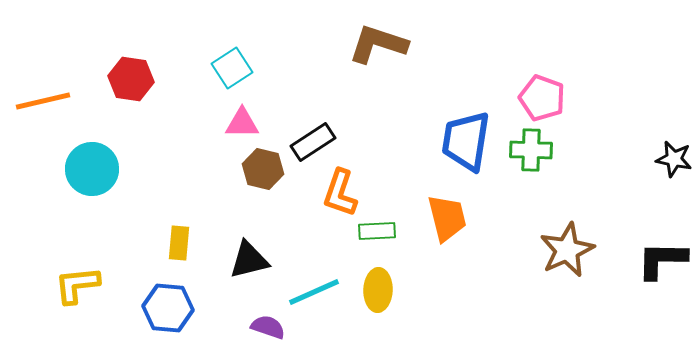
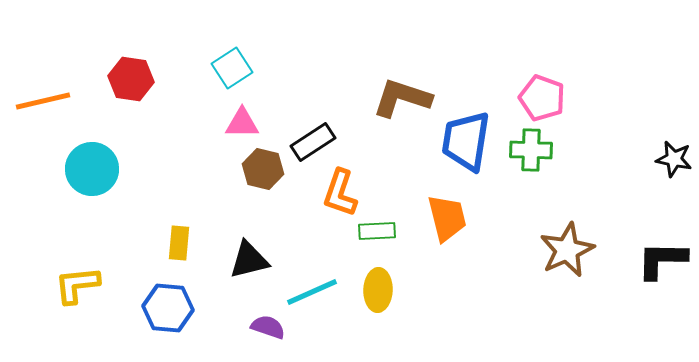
brown L-shape: moved 24 px right, 54 px down
cyan line: moved 2 px left
